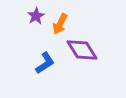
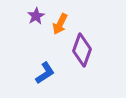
purple diamond: rotated 52 degrees clockwise
blue L-shape: moved 10 px down
